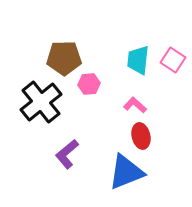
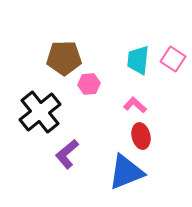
pink square: moved 1 px up
black cross: moved 1 px left, 10 px down
